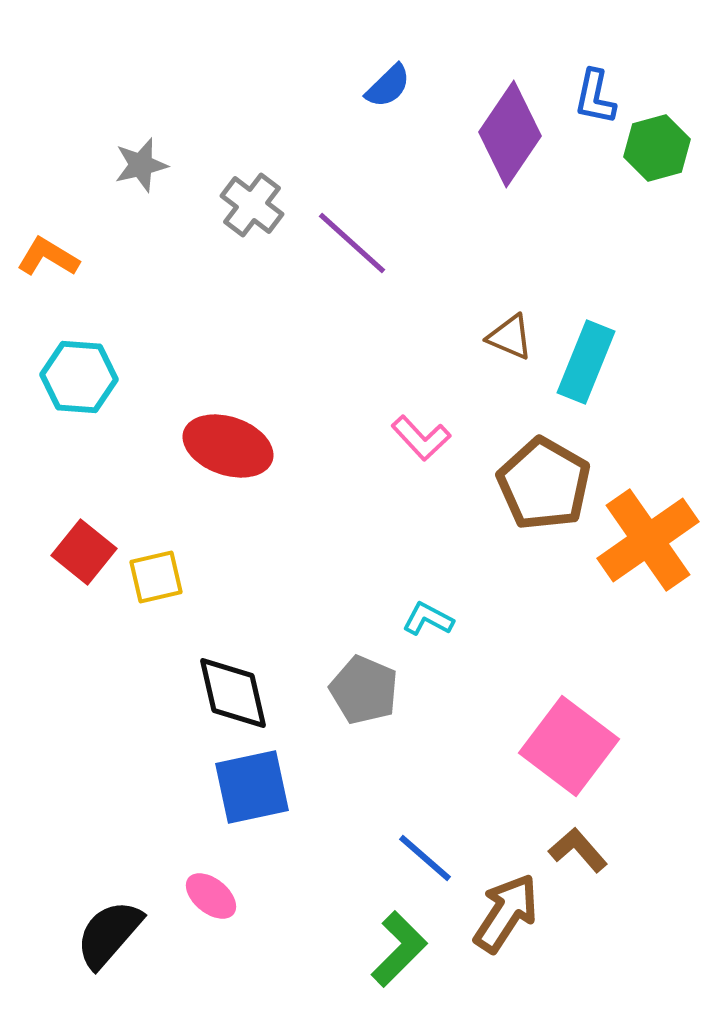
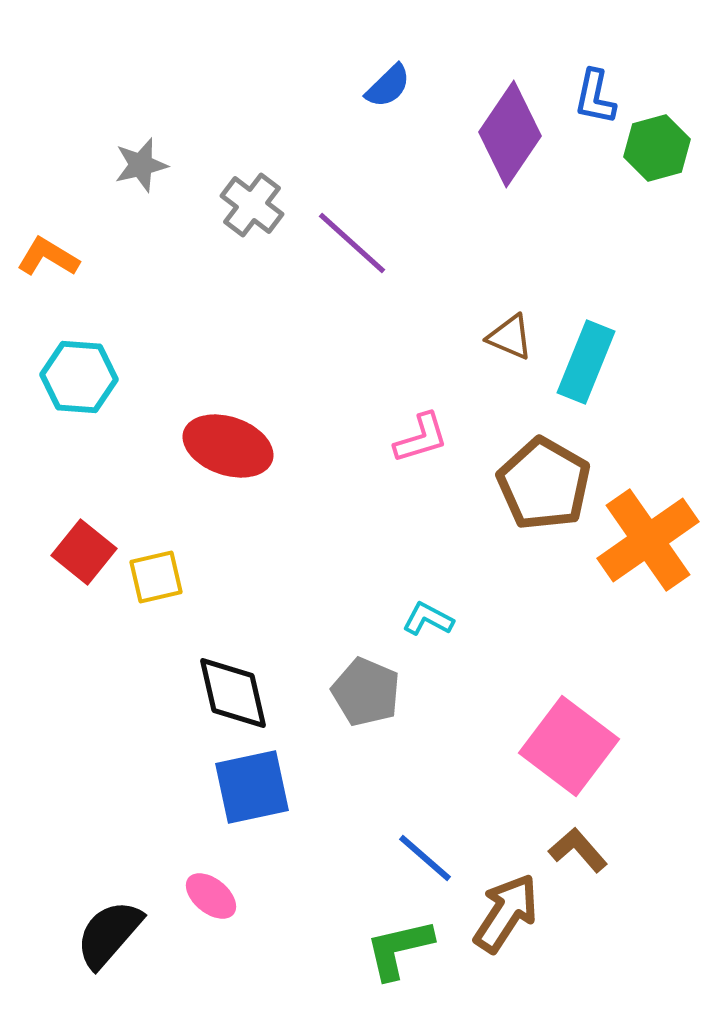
pink L-shape: rotated 64 degrees counterclockwise
gray pentagon: moved 2 px right, 2 px down
green L-shape: rotated 148 degrees counterclockwise
